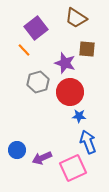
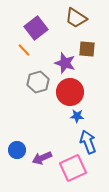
blue star: moved 2 px left
